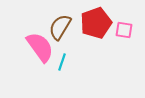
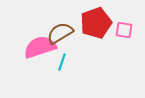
brown semicircle: moved 6 px down; rotated 28 degrees clockwise
pink semicircle: rotated 72 degrees counterclockwise
